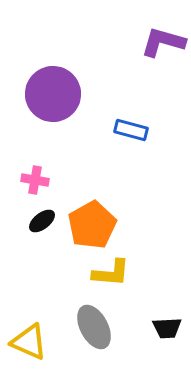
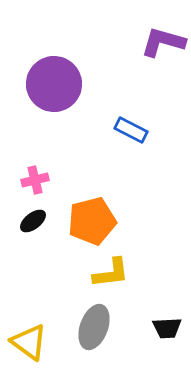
purple circle: moved 1 px right, 10 px up
blue rectangle: rotated 12 degrees clockwise
pink cross: rotated 24 degrees counterclockwise
black ellipse: moved 9 px left
orange pentagon: moved 4 px up; rotated 15 degrees clockwise
yellow L-shape: rotated 12 degrees counterclockwise
gray ellipse: rotated 48 degrees clockwise
yellow triangle: rotated 12 degrees clockwise
